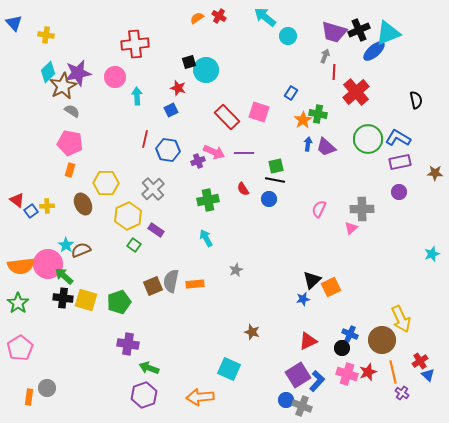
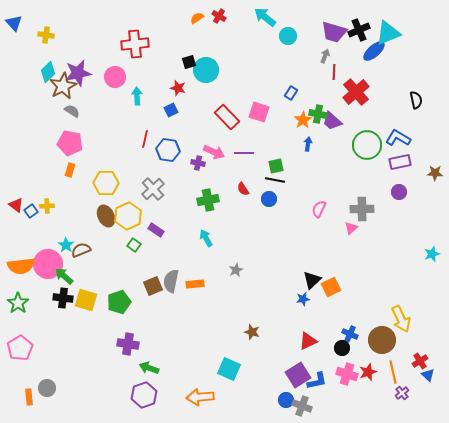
green circle at (368, 139): moved 1 px left, 6 px down
purple trapezoid at (326, 147): moved 6 px right, 26 px up
purple cross at (198, 161): moved 2 px down; rotated 32 degrees clockwise
red triangle at (17, 200): moved 1 px left, 5 px down
brown ellipse at (83, 204): moved 23 px right, 12 px down
blue L-shape at (317, 381): rotated 35 degrees clockwise
purple cross at (402, 393): rotated 16 degrees clockwise
orange rectangle at (29, 397): rotated 14 degrees counterclockwise
